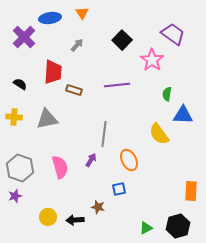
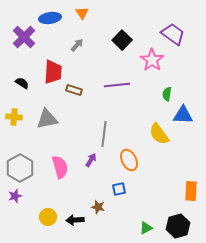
black semicircle: moved 2 px right, 1 px up
gray hexagon: rotated 12 degrees clockwise
